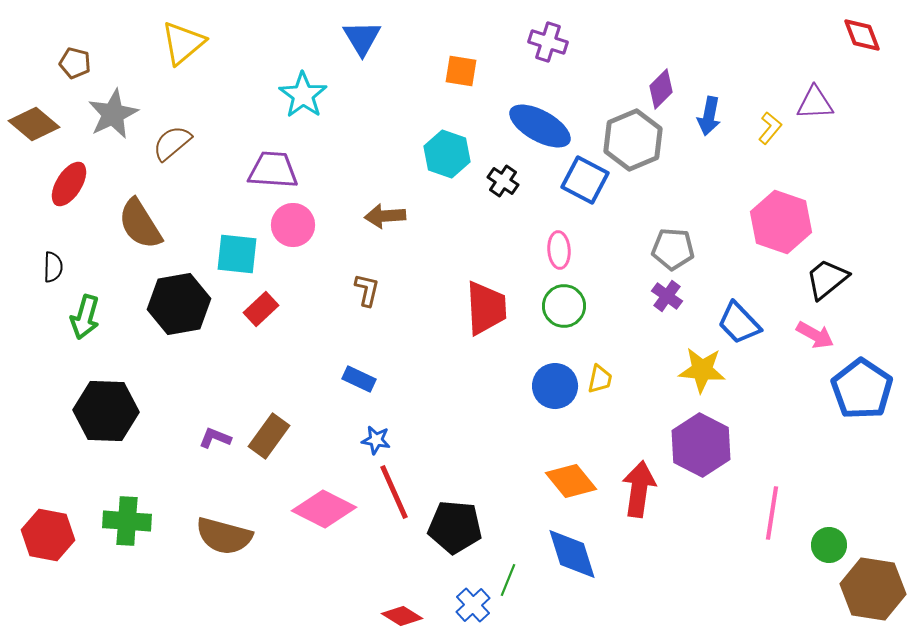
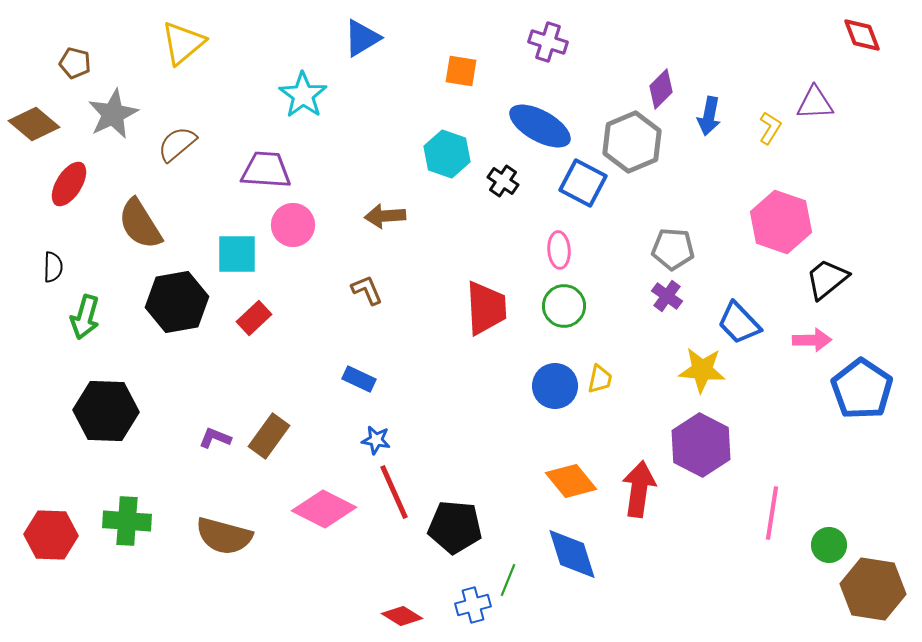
blue triangle at (362, 38): rotated 30 degrees clockwise
yellow L-shape at (770, 128): rotated 8 degrees counterclockwise
gray hexagon at (633, 140): moved 1 px left, 2 px down
brown semicircle at (172, 143): moved 5 px right, 1 px down
purple trapezoid at (273, 170): moved 7 px left
blue square at (585, 180): moved 2 px left, 3 px down
cyan square at (237, 254): rotated 6 degrees counterclockwise
brown L-shape at (367, 290): rotated 36 degrees counterclockwise
black hexagon at (179, 304): moved 2 px left, 2 px up
red rectangle at (261, 309): moved 7 px left, 9 px down
pink arrow at (815, 335): moved 3 px left, 5 px down; rotated 30 degrees counterclockwise
red hexagon at (48, 535): moved 3 px right; rotated 9 degrees counterclockwise
blue cross at (473, 605): rotated 28 degrees clockwise
